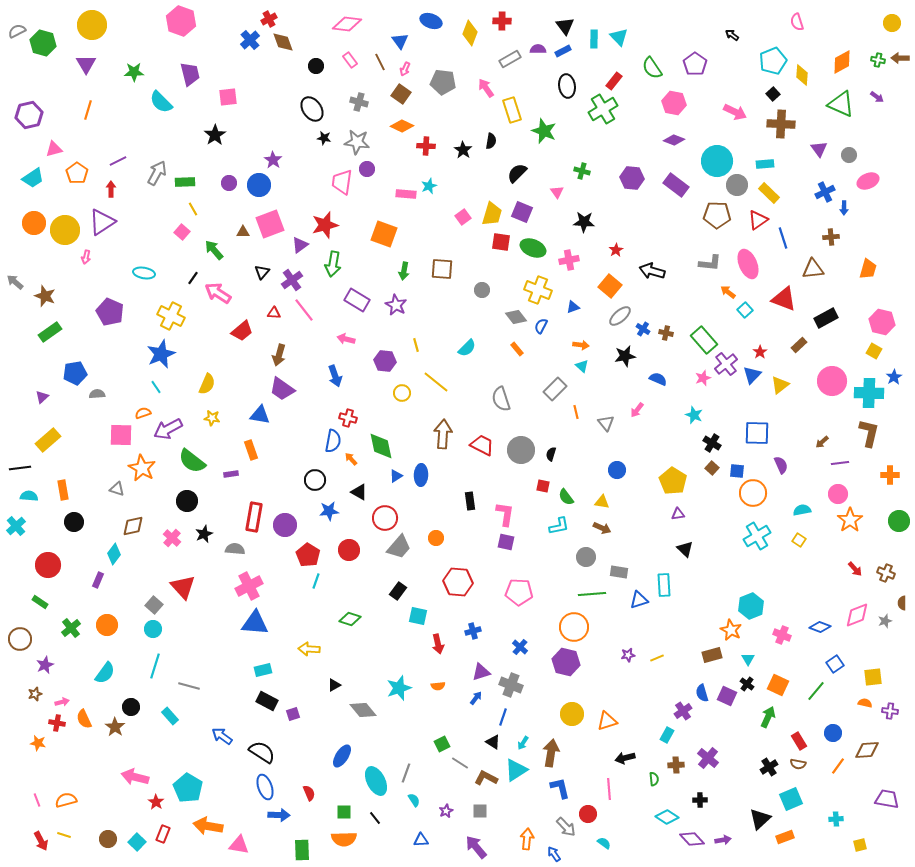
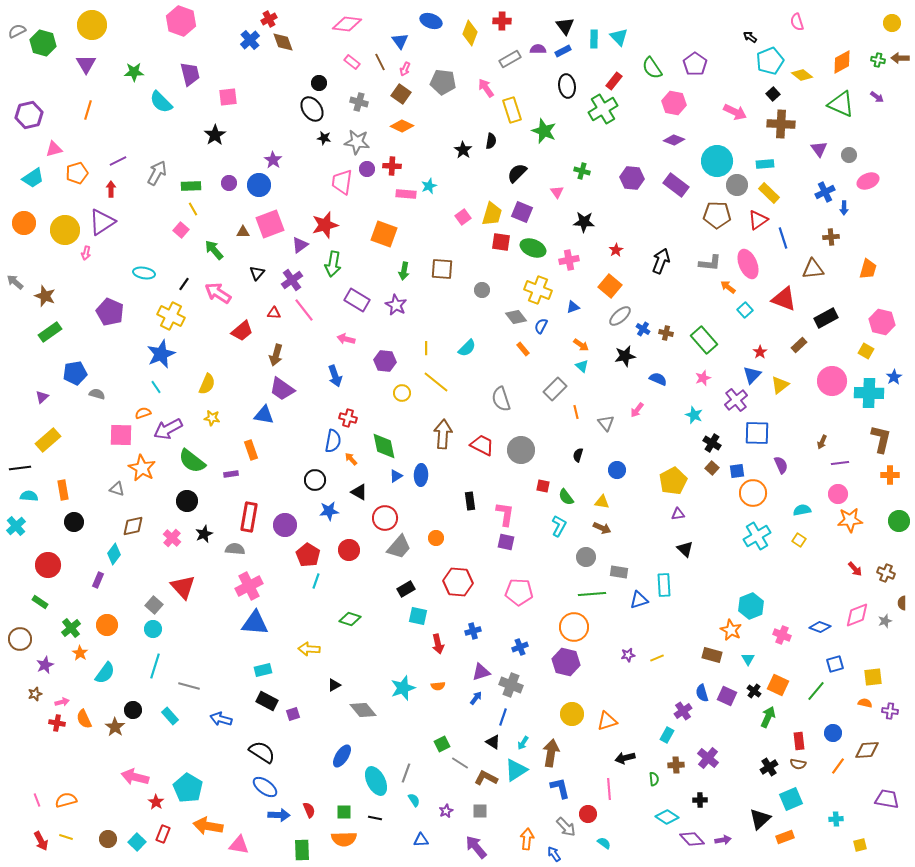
black arrow at (732, 35): moved 18 px right, 2 px down
pink rectangle at (350, 60): moved 2 px right, 2 px down; rotated 14 degrees counterclockwise
cyan pentagon at (773, 61): moved 3 px left
black circle at (316, 66): moved 3 px right, 17 px down
yellow diamond at (802, 75): rotated 55 degrees counterclockwise
red cross at (426, 146): moved 34 px left, 20 px down
orange pentagon at (77, 173): rotated 20 degrees clockwise
green rectangle at (185, 182): moved 6 px right, 4 px down
orange circle at (34, 223): moved 10 px left
pink square at (182, 232): moved 1 px left, 2 px up
pink arrow at (86, 257): moved 4 px up
black arrow at (652, 271): moved 9 px right, 10 px up; rotated 95 degrees clockwise
black triangle at (262, 272): moved 5 px left, 1 px down
black line at (193, 278): moved 9 px left, 6 px down
orange arrow at (728, 292): moved 5 px up
yellow line at (416, 345): moved 10 px right, 3 px down; rotated 16 degrees clockwise
orange arrow at (581, 345): rotated 28 degrees clockwise
orange rectangle at (517, 349): moved 6 px right
yellow square at (874, 351): moved 8 px left
brown arrow at (279, 355): moved 3 px left
purple cross at (726, 364): moved 10 px right, 36 px down
gray semicircle at (97, 394): rotated 21 degrees clockwise
blue triangle at (260, 415): moved 4 px right
brown L-shape at (869, 433): moved 12 px right, 6 px down
brown arrow at (822, 442): rotated 24 degrees counterclockwise
green diamond at (381, 446): moved 3 px right
black semicircle at (551, 454): moved 27 px right, 1 px down
blue square at (737, 471): rotated 14 degrees counterclockwise
yellow pentagon at (673, 481): rotated 12 degrees clockwise
red rectangle at (254, 517): moved 5 px left
orange star at (850, 520): rotated 30 degrees clockwise
cyan L-shape at (559, 526): rotated 50 degrees counterclockwise
black rectangle at (398, 591): moved 8 px right, 2 px up; rotated 24 degrees clockwise
blue cross at (520, 647): rotated 28 degrees clockwise
brown rectangle at (712, 655): rotated 30 degrees clockwise
blue square at (835, 664): rotated 18 degrees clockwise
black cross at (747, 684): moved 7 px right, 7 px down
cyan star at (399, 688): moved 4 px right
black circle at (131, 707): moved 2 px right, 3 px down
blue arrow at (222, 736): moved 1 px left, 17 px up; rotated 20 degrees counterclockwise
red rectangle at (799, 741): rotated 24 degrees clockwise
orange star at (38, 743): moved 42 px right, 90 px up; rotated 21 degrees clockwise
blue ellipse at (265, 787): rotated 35 degrees counterclockwise
red semicircle at (309, 793): moved 17 px down
black line at (375, 818): rotated 40 degrees counterclockwise
yellow line at (64, 835): moved 2 px right, 2 px down
